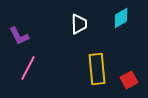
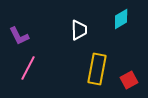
cyan diamond: moved 1 px down
white trapezoid: moved 6 px down
yellow rectangle: rotated 16 degrees clockwise
